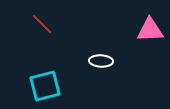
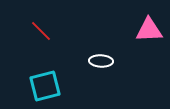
red line: moved 1 px left, 7 px down
pink triangle: moved 1 px left
